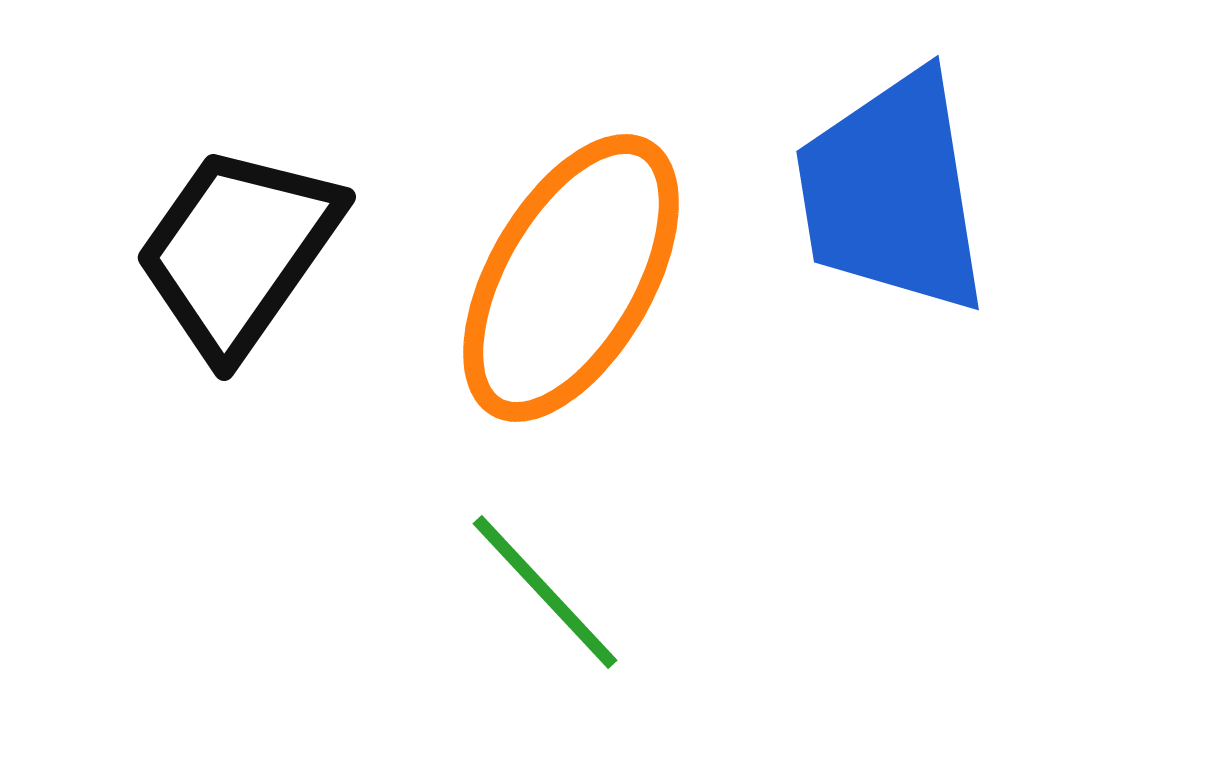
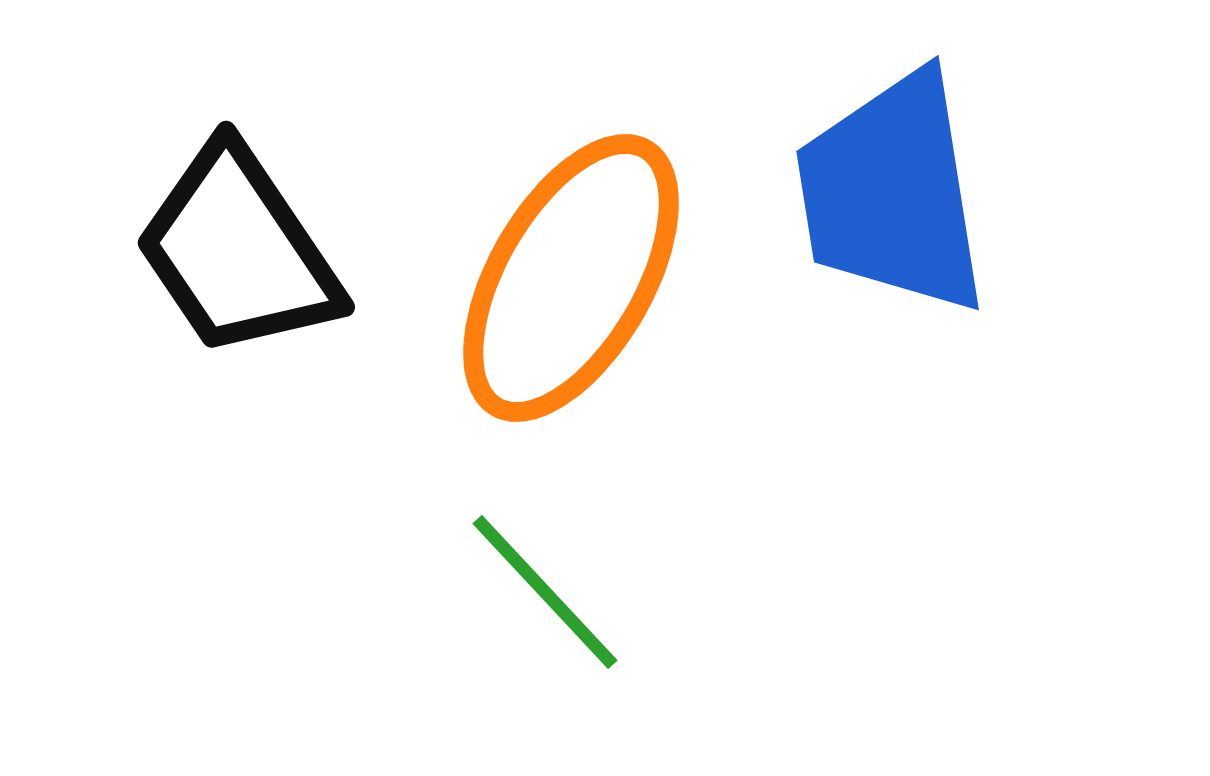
black trapezoid: rotated 69 degrees counterclockwise
